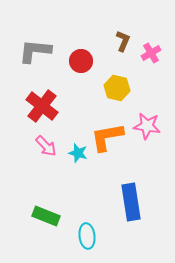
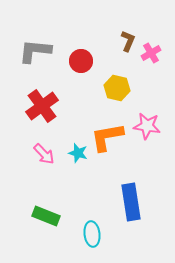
brown L-shape: moved 5 px right
red cross: rotated 16 degrees clockwise
pink arrow: moved 2 px left, 8 px down
cyan ellipse: moved 5 px right, 2 px up
